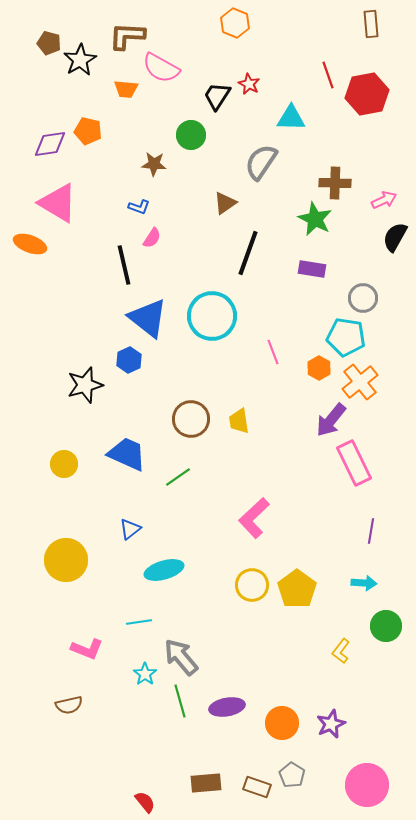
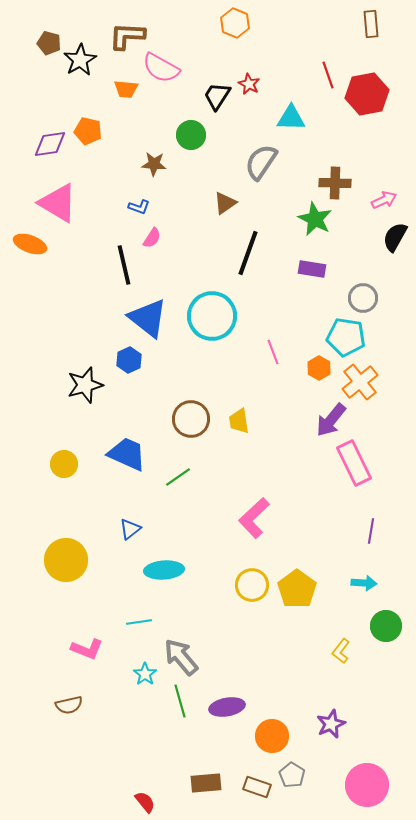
cyan ellipse at (164, 570): rotated 12 degrees clockwise
orange circle at (282, 723): moved 10 px left, 13 px down
